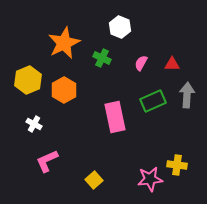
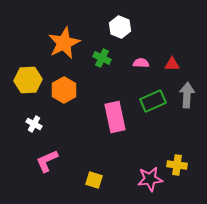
pink semicircle: rotated 63 degrees clockwise
yellow hexagon: rotated 20 degrees clockwise
yellow square: rotated 30 degrees counterclockwise
